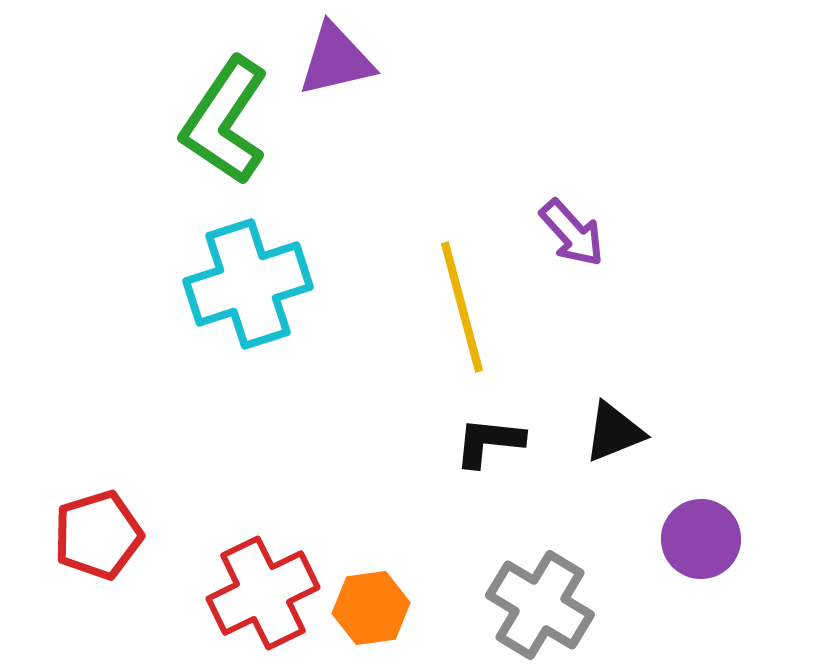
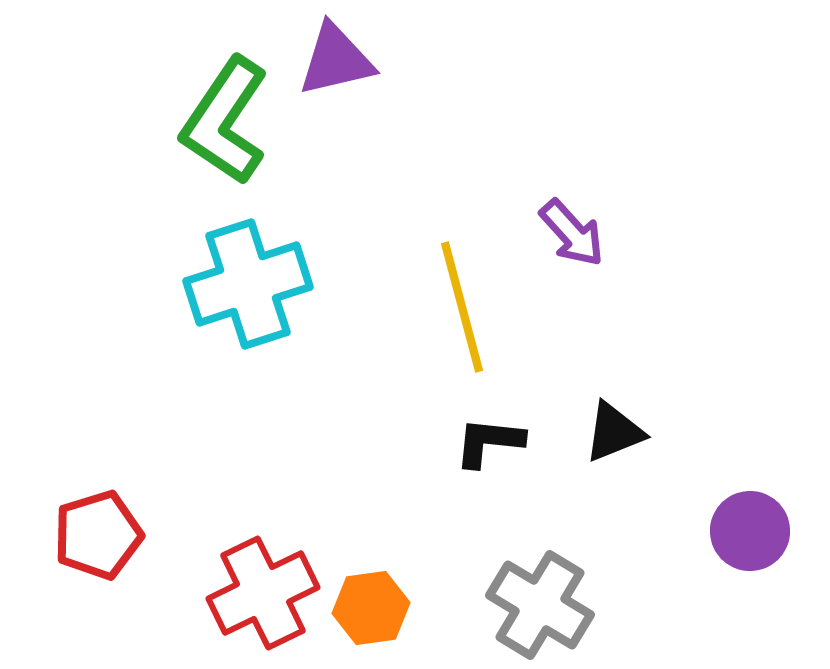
purple circle: moved 49 px right, 8 px up
